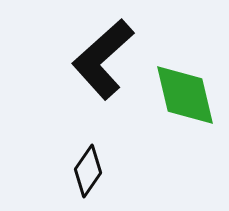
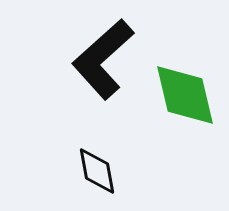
black diamond: moved 9 px right; rotated 45 degrees counterclockwise
